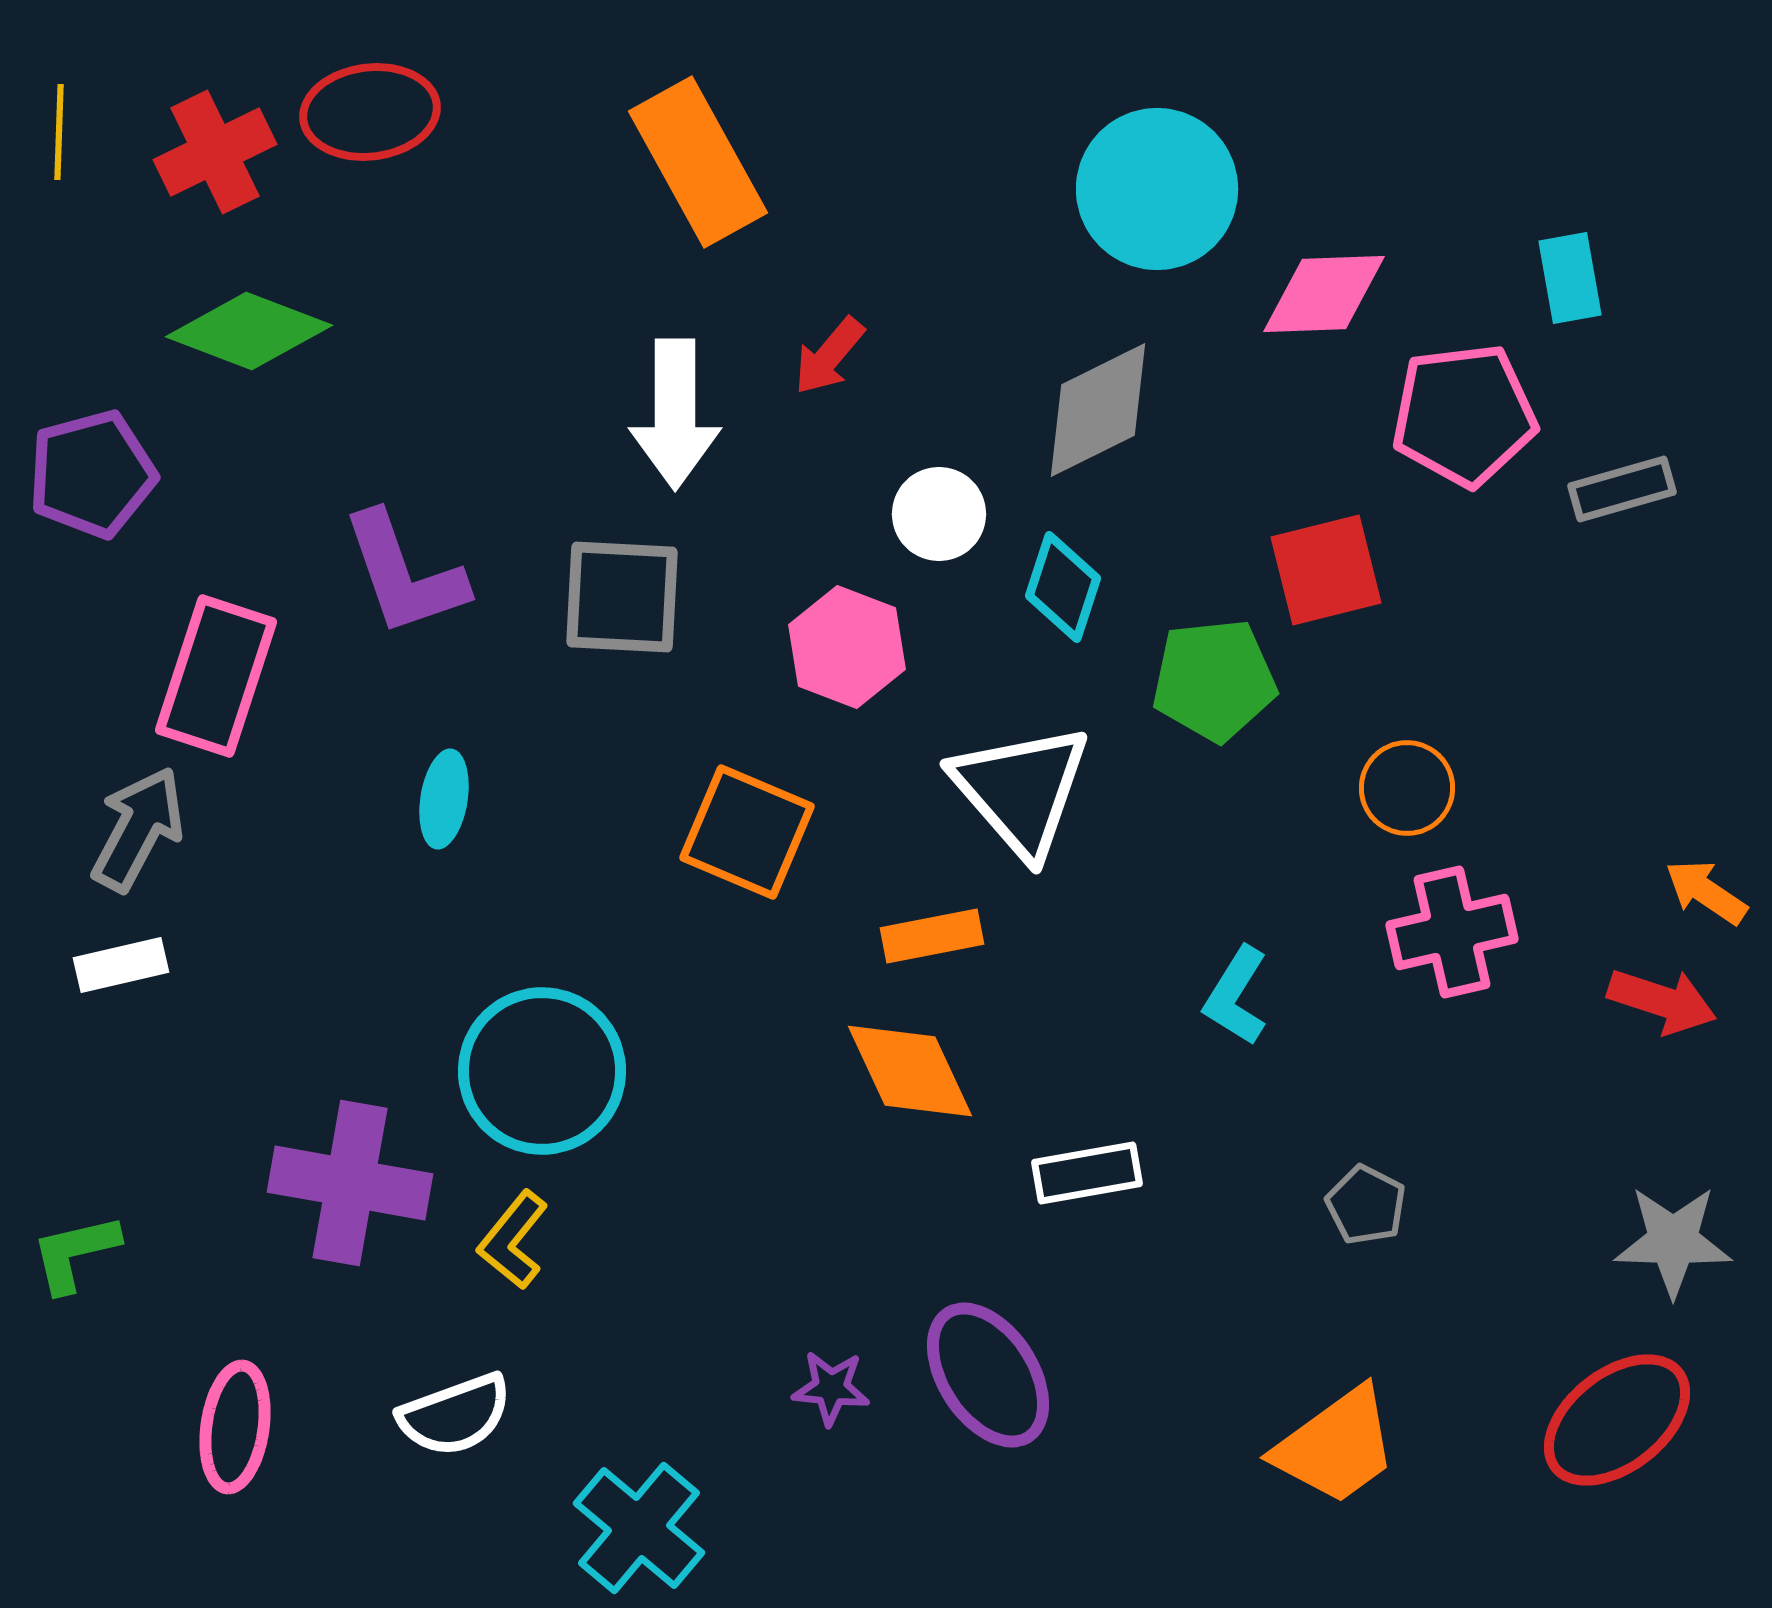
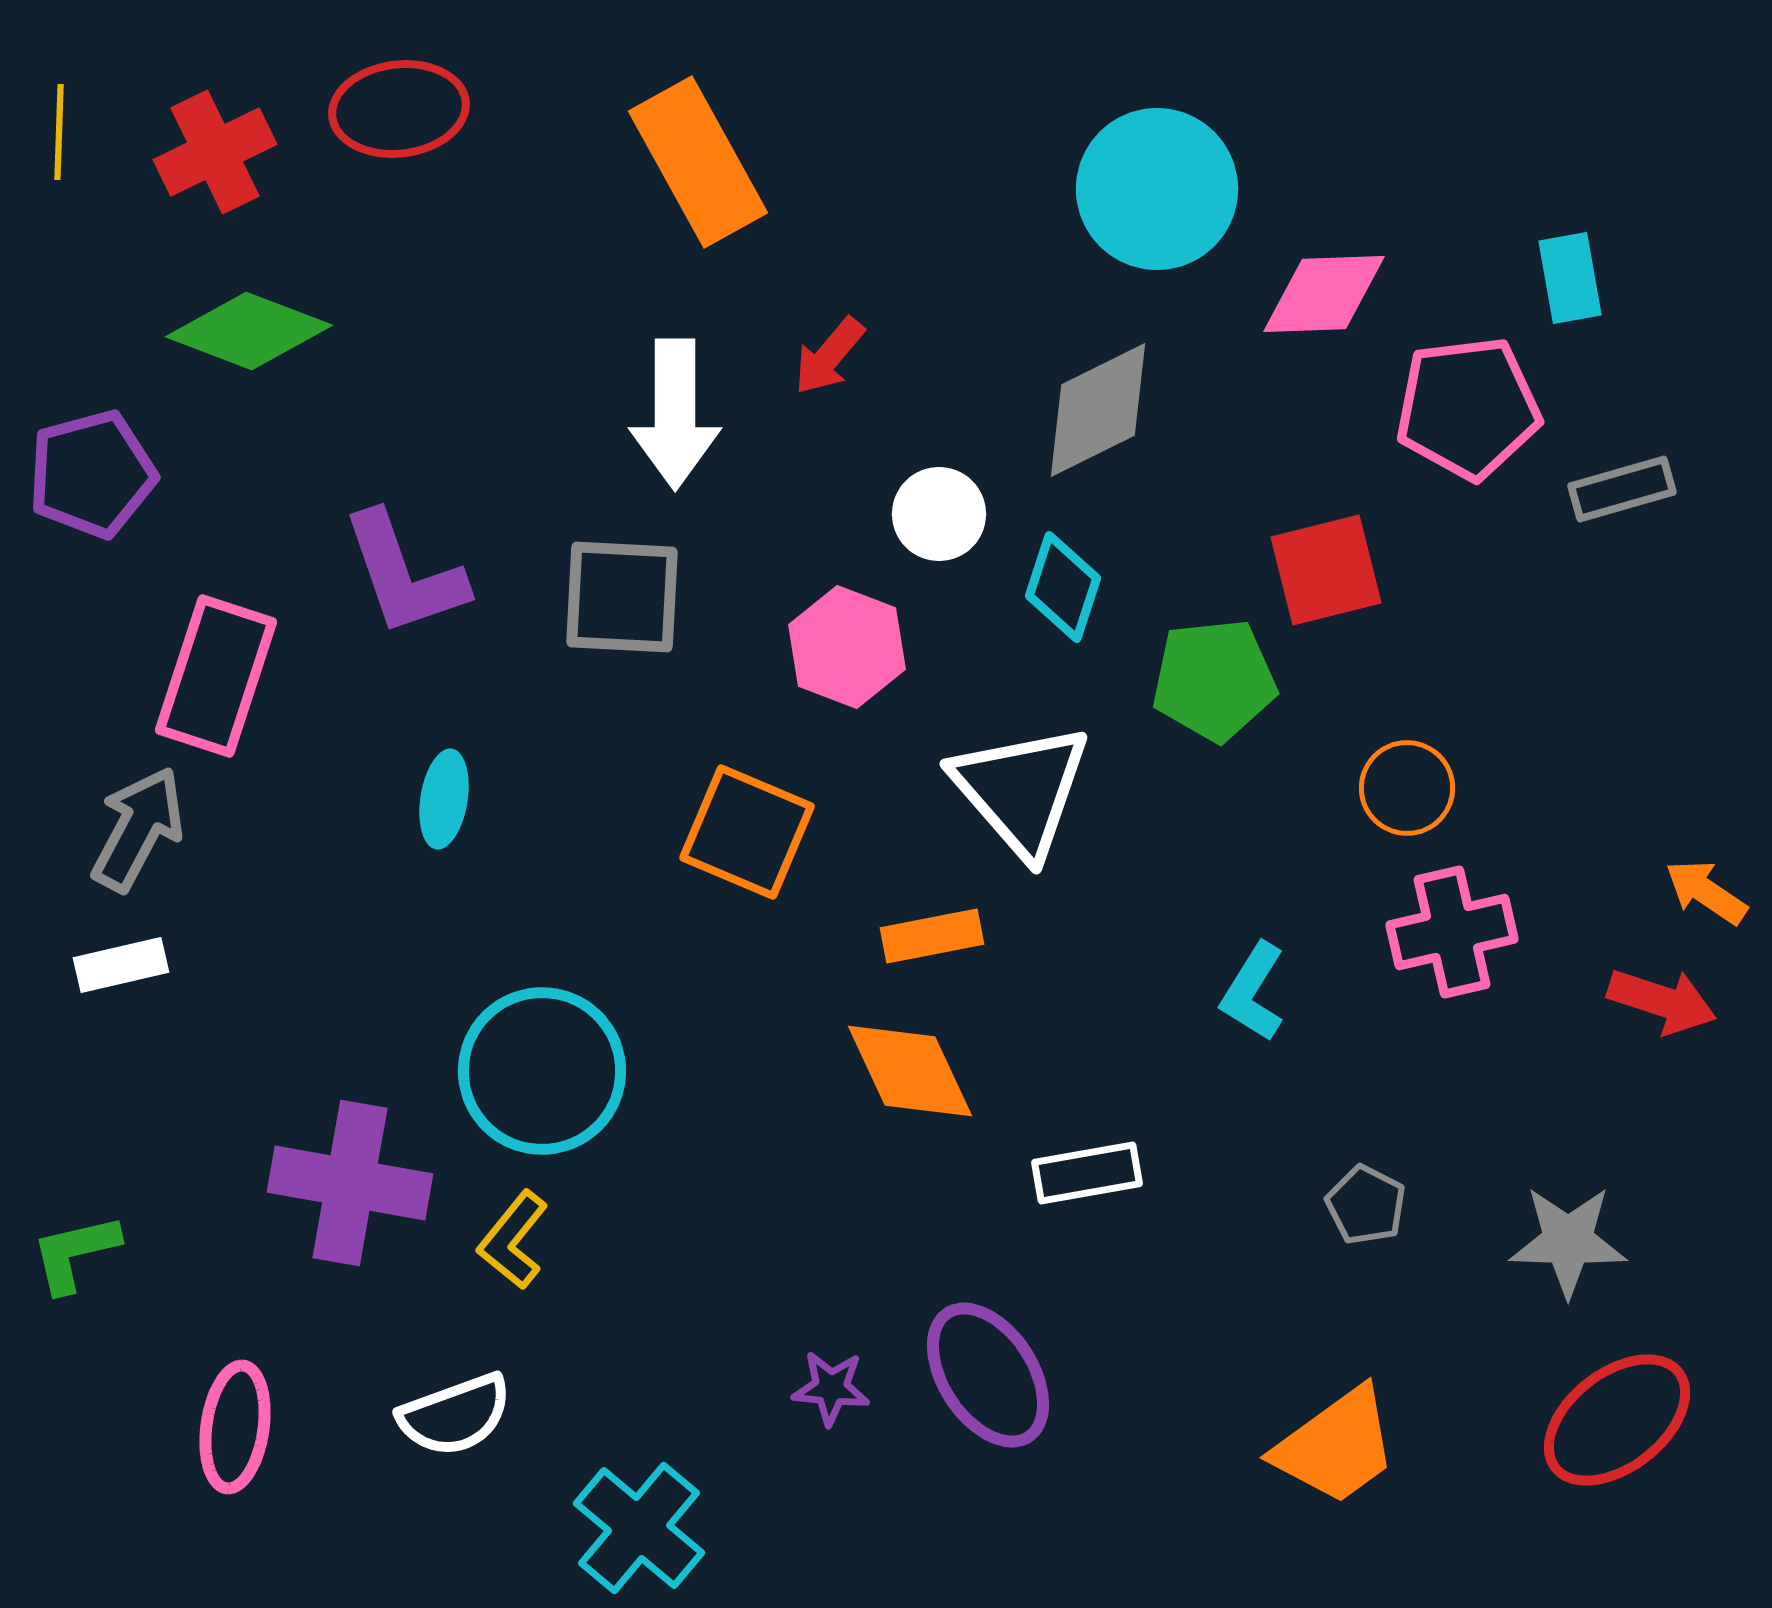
red ellipse at (370, 112): moved 29 px right, 3 px up
pink pentagon at (1464, 415): moved 4 px right, 7 px up
cyan L-shape at (1236, 996): moved 17 px right, 4 px up
gray star at (1673, 1241): moved 105 px left
